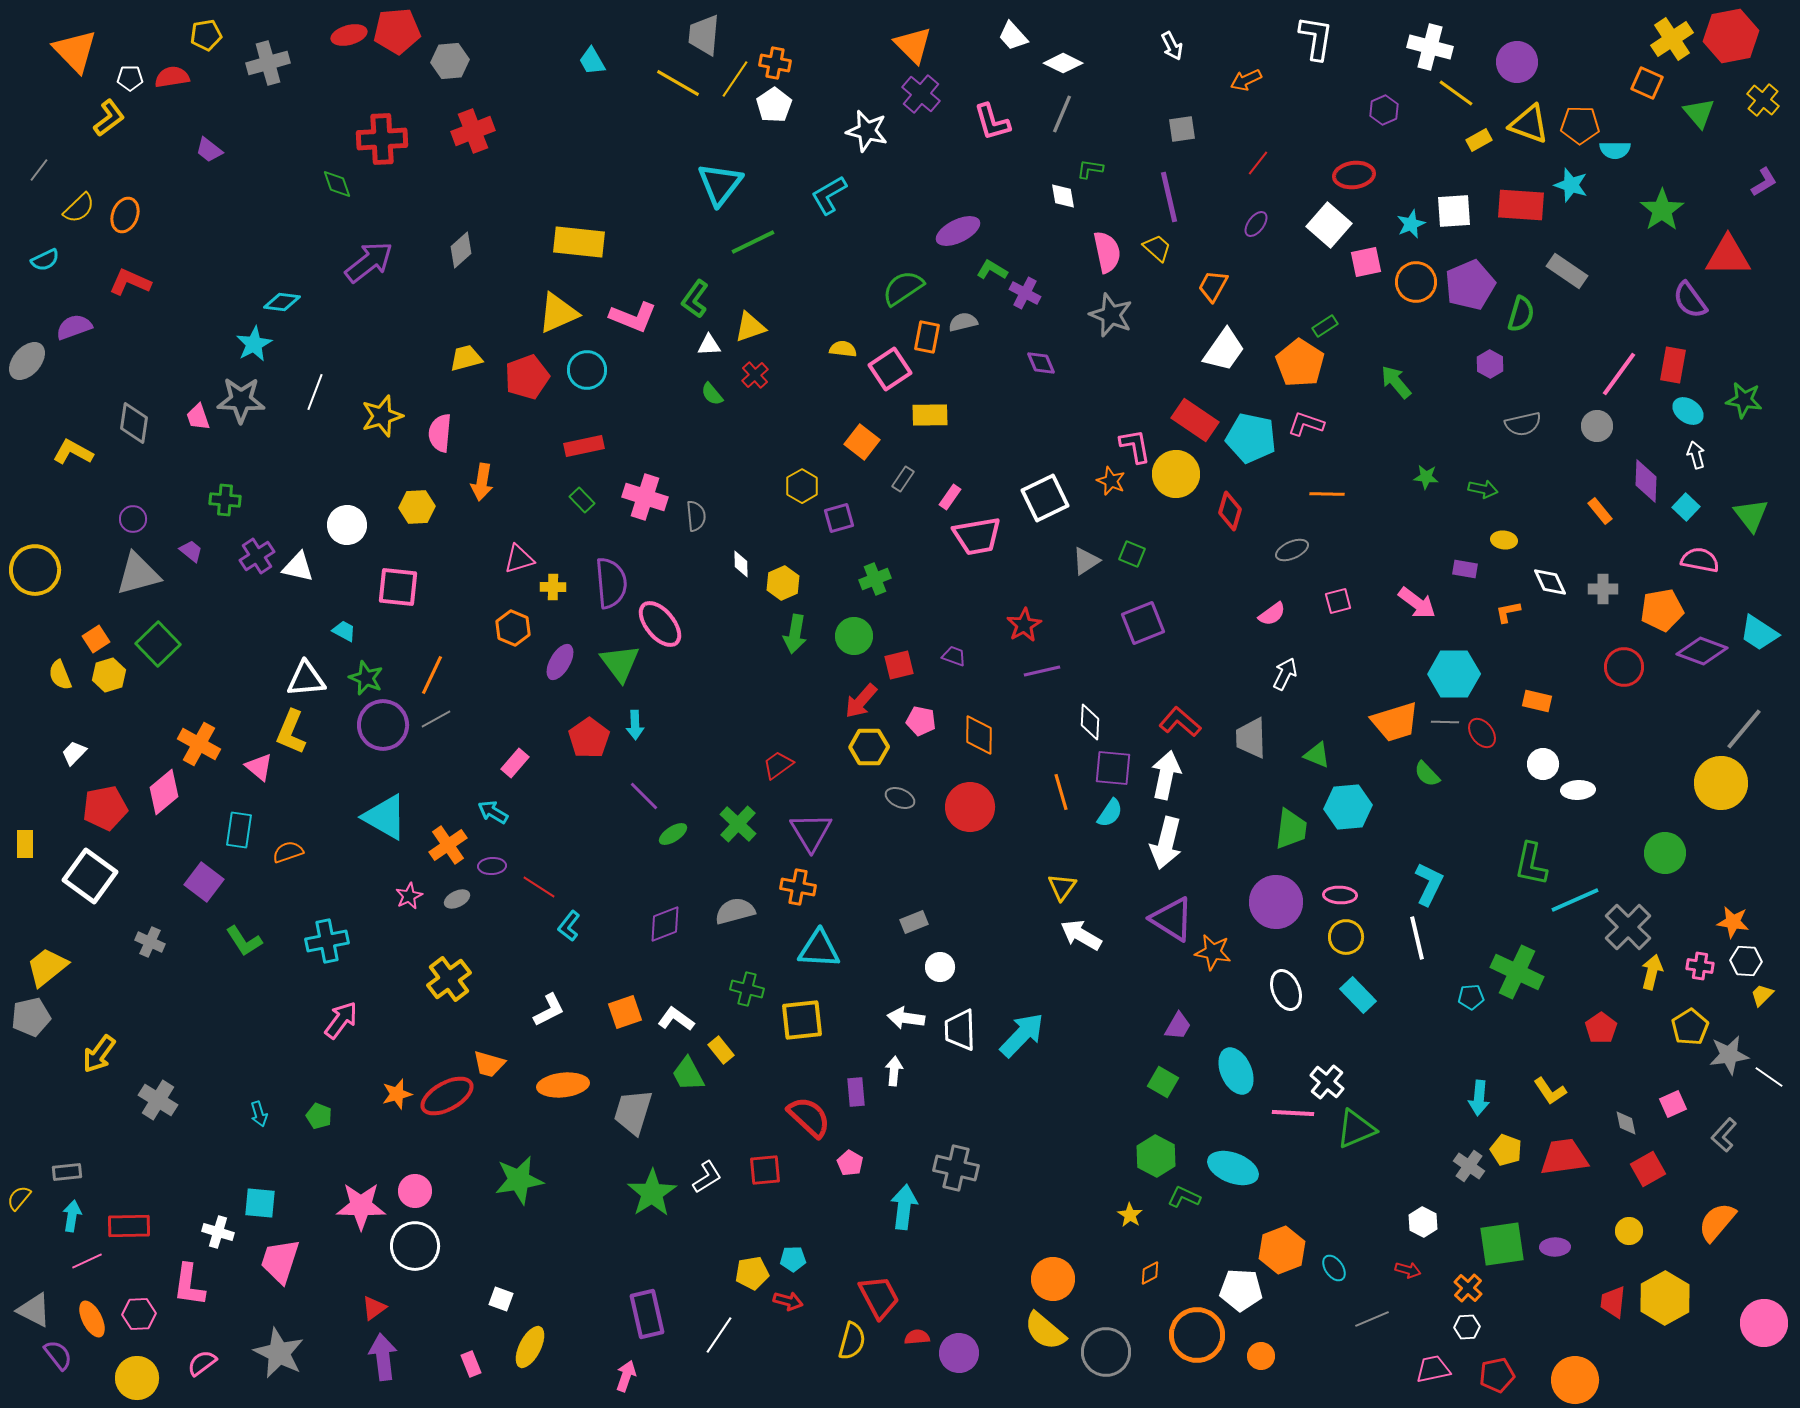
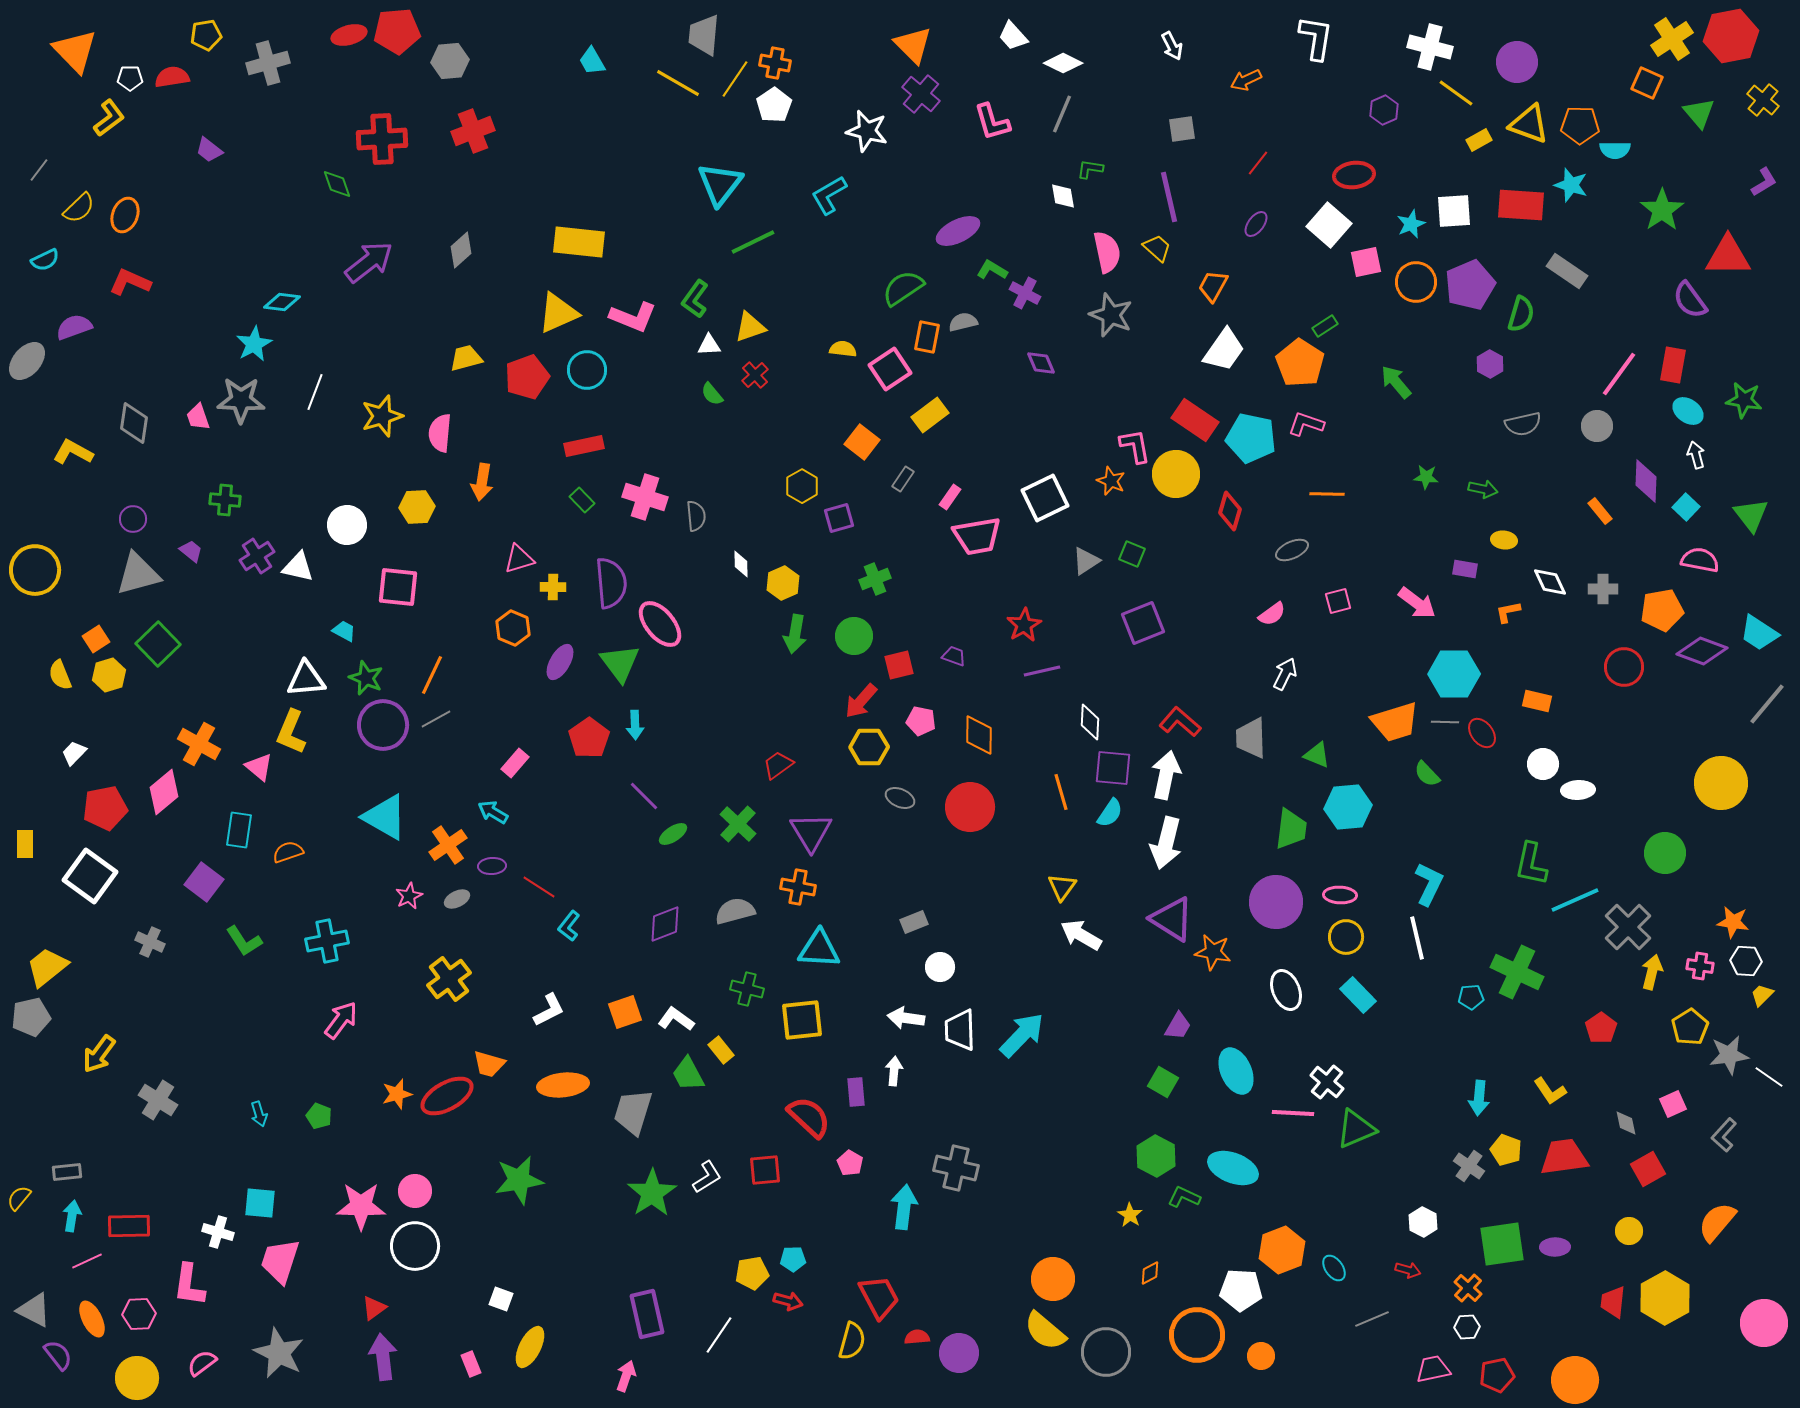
yellow rectangle at (930, 415): rotated 36 degrees counterclockwise
gray line at (1744, 729): moved 23 px right, 25 px up
